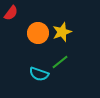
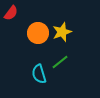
cyan semicircle: rotated 54 degrees clockwise
